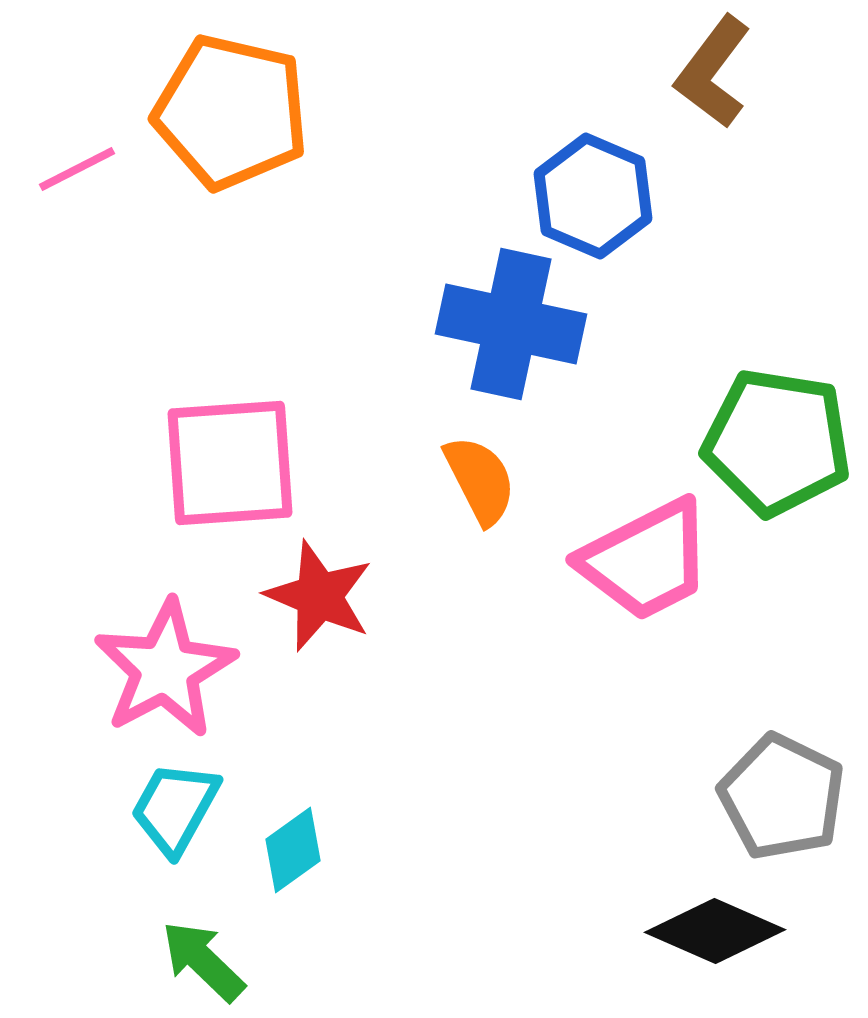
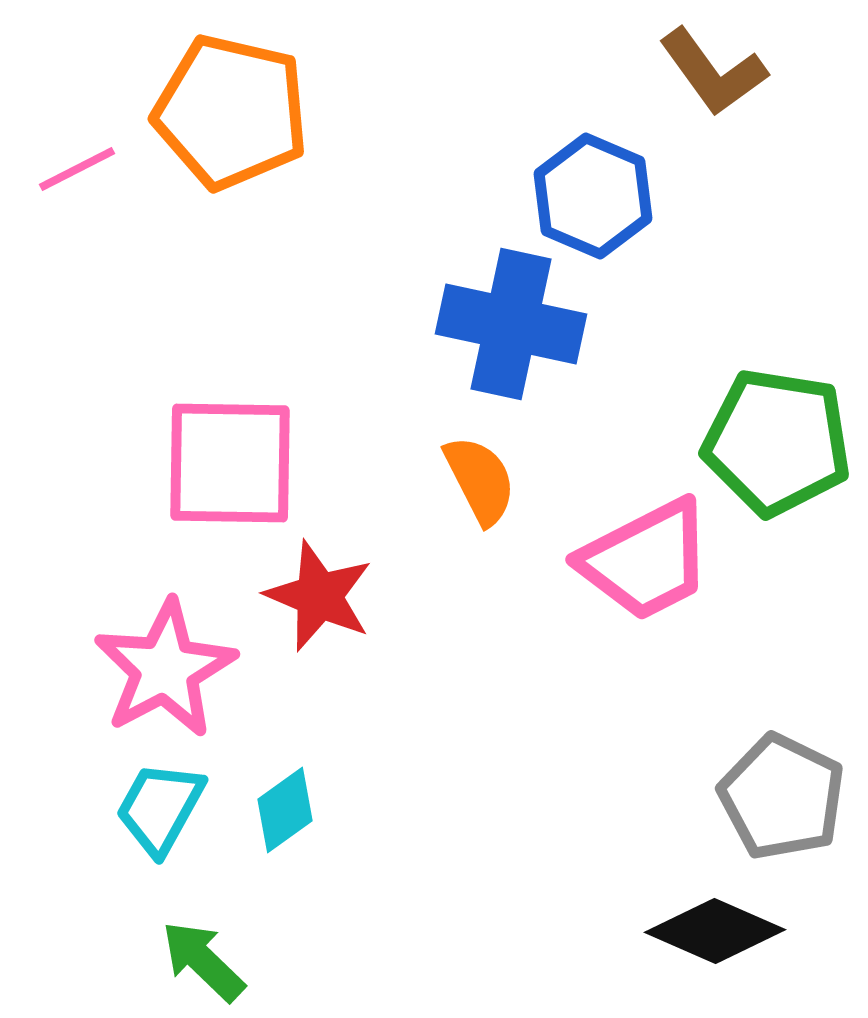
brown L-shape: rotated 73 degrees counterclockwise
pink square: rotated 5 degrees clockwise
cyan trapezoid: moved 15 px left
cyan diamond: moved 8 px left, 40 px up
